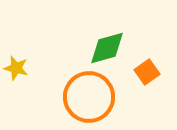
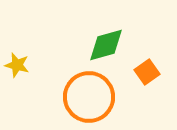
green diamond: moved 1 px left, 3 px up
yellow star: moved 1 px right, 3 px up
